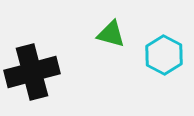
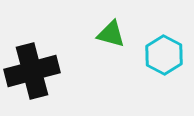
black cross: moved 1 px up
